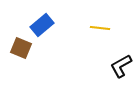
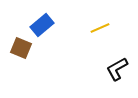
yellow line: rotated 30 degrees counterclockwise
black L-shape: moved 4 px left, 3 px down
